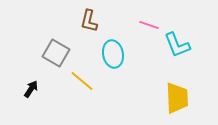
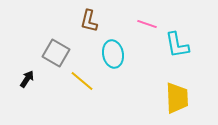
pink line: moved 2 px left, 1 px up
cyan L-shape: rotated 12 degrees clockwise
black arrow: moved 4 px left, 10 px up
